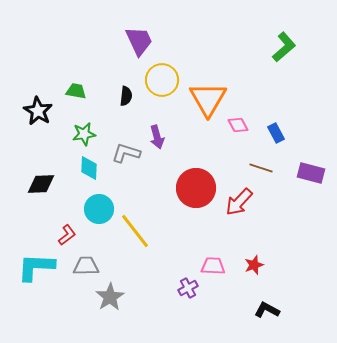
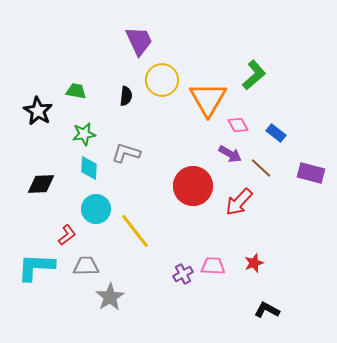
green L-shape: moved 30 px left, 28 px down
blue rectangle: rotated 24 degrees counterclockwise
purple arrow: moved 73 px right, 17 px down; rotated 45 degrees counterclockwise
brown line: rotated 25 degrees clockwise
red circle: moved 3 px left, 2 px up
cyan circle: moved 3 px left
red star: moved 2 px up
purple cross: moved 5 px left, 14 px up
